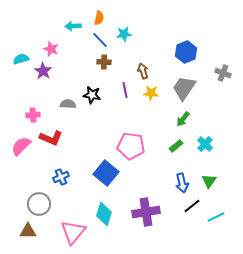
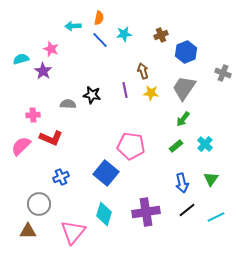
brown cross: moved 57 px right, 27 px up; rotated 24 degrees counterclockwise
green triangle: moved 2 px right, 2 px up
black line: moved 5 px left, 4 px down
